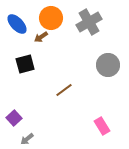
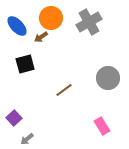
blue ellipse: moved 2 px down
gray circle: moved 13 px down
